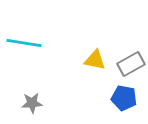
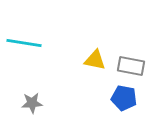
gray rectangle: moved 2 px down; rotated 40 degrees clockwise
